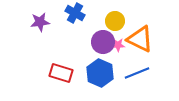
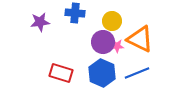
blue cross: rotated 24 degrees counterclockwise
yellow circle: moved 3 px left
pink star: moved 1 px left, 1 px down
blue hexagon: moved 2 px right
